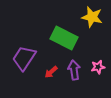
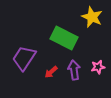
yellow star: rotated 10 degrees clockwise
